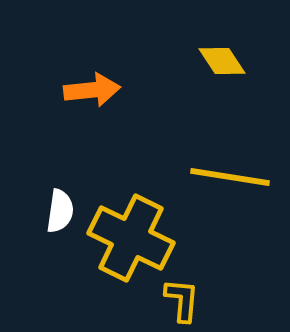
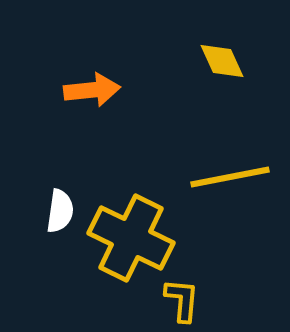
yellow diamond: rotated 9 degrees clockwise
yellow line: rotated 20 degrees counterclockwise
